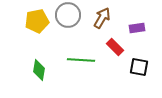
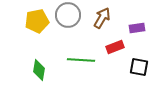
red rectangle: rotated 66 degrees counterclockwise
